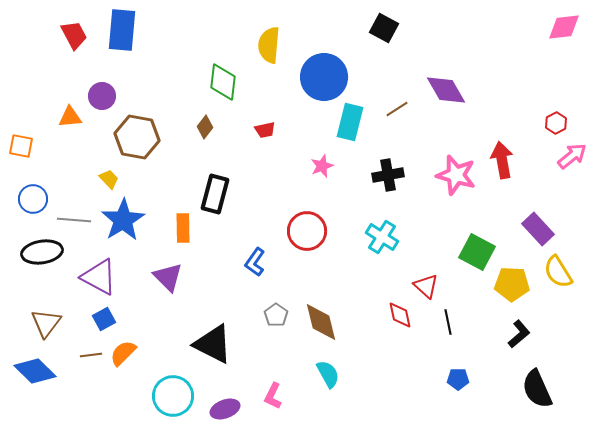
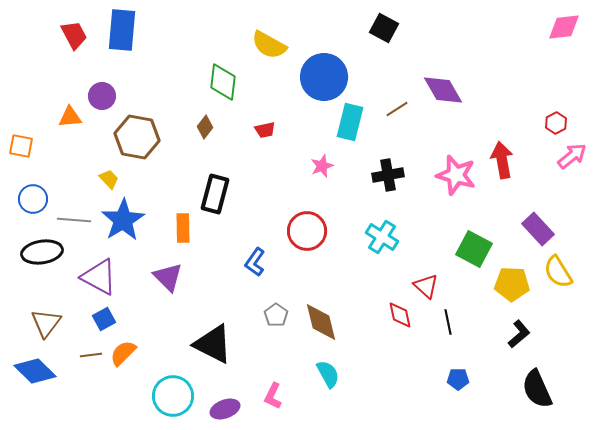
yellow semicircle at (269, 45): rotated 66 degrees counterclockwise
purple diamond at (446, 90): moved 3 px left
green square at (477, 252): moved 3 px left, 3 px up
